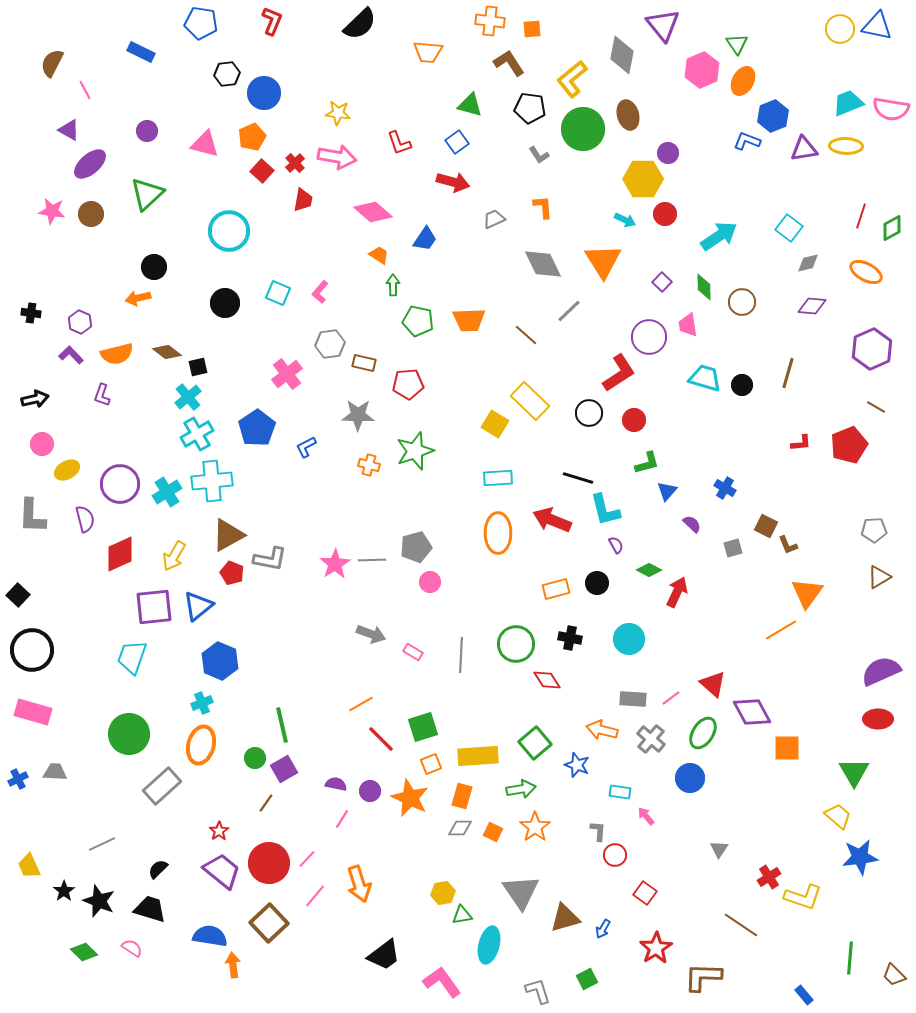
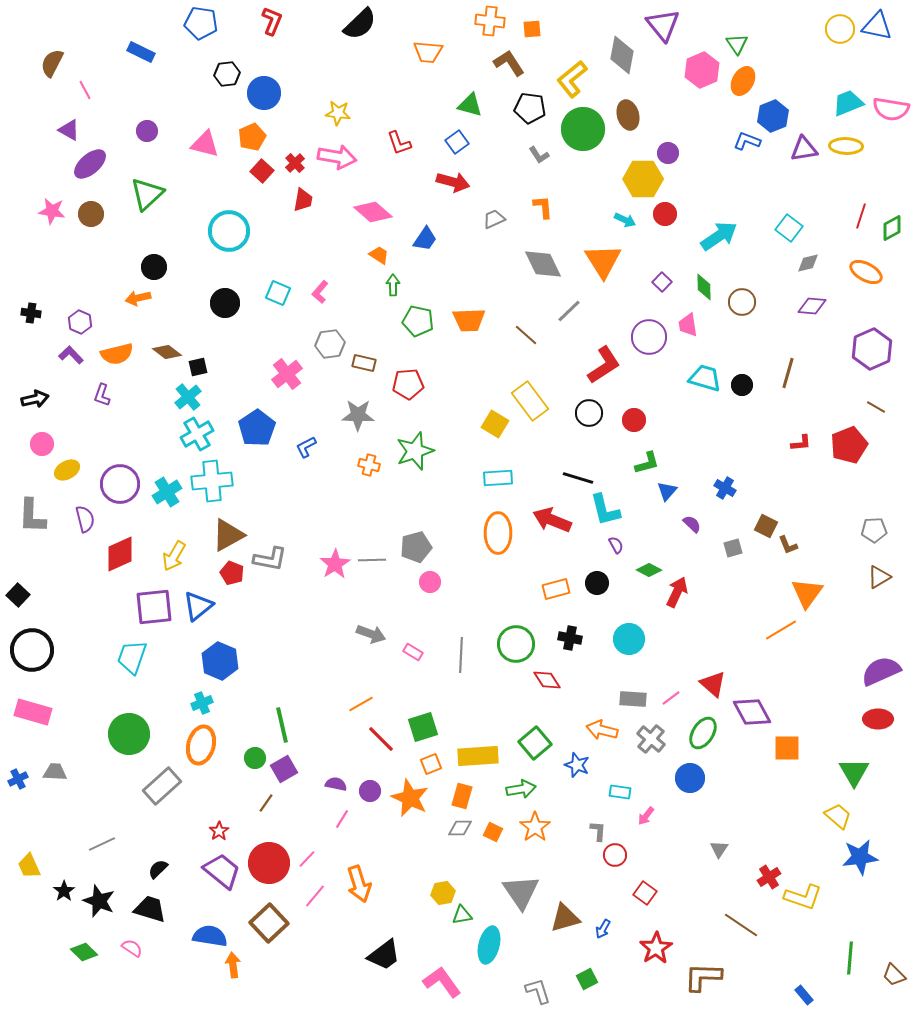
red L-shape at (619, 373): moved 15 px left, 8 px up
yellow rectangle at (530, 401): rotated 9 degrees clockwise
pink arrow at (646, 816): rotated 102 degrees counterclockwise
